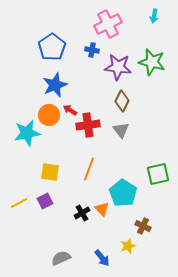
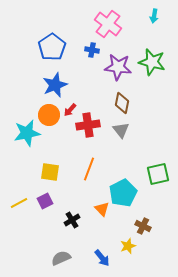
pink cross: rotated 28 degrees counterclockwise
brown diamond: moved 2 px down; rotated 15 degrees counterclockwise
red arrow: rotated 80 degrees counterclockwise
cyan pentagon: rotated 12 degrees clockwise
black cross: moved 10 px left, 7 px down
